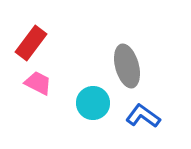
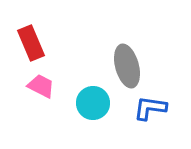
red rectangle: rotated 60 degrees counterclockwise
pink trapezoid: moved 3 px right, 3 px down
blue L-shape: moved 7 px right, 8 px up; rotated 28 degrees counterclockwise
